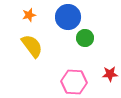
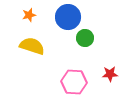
yellow semicircle: rotated 35 degrees counterclockwise
